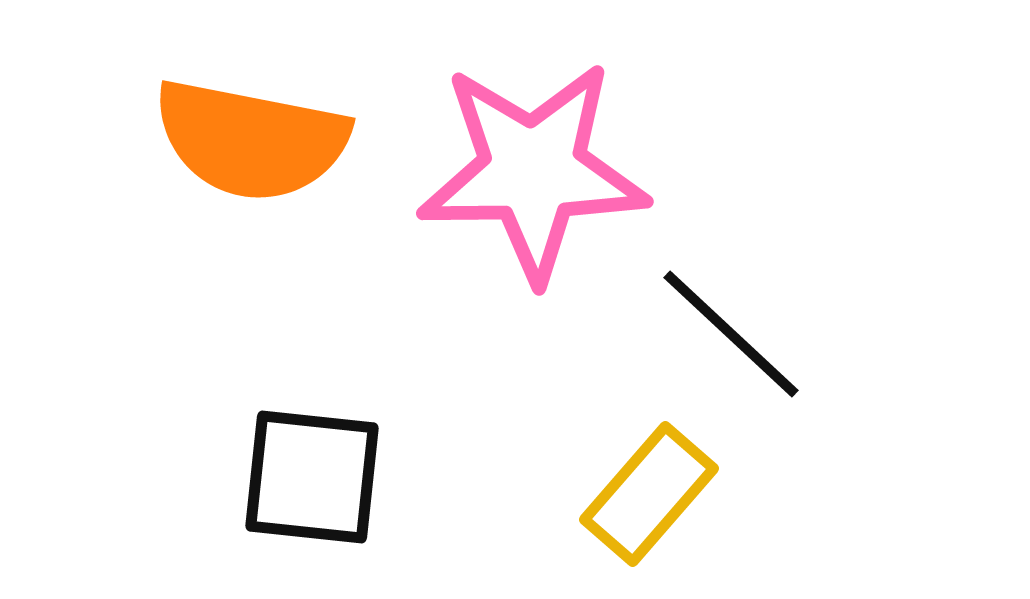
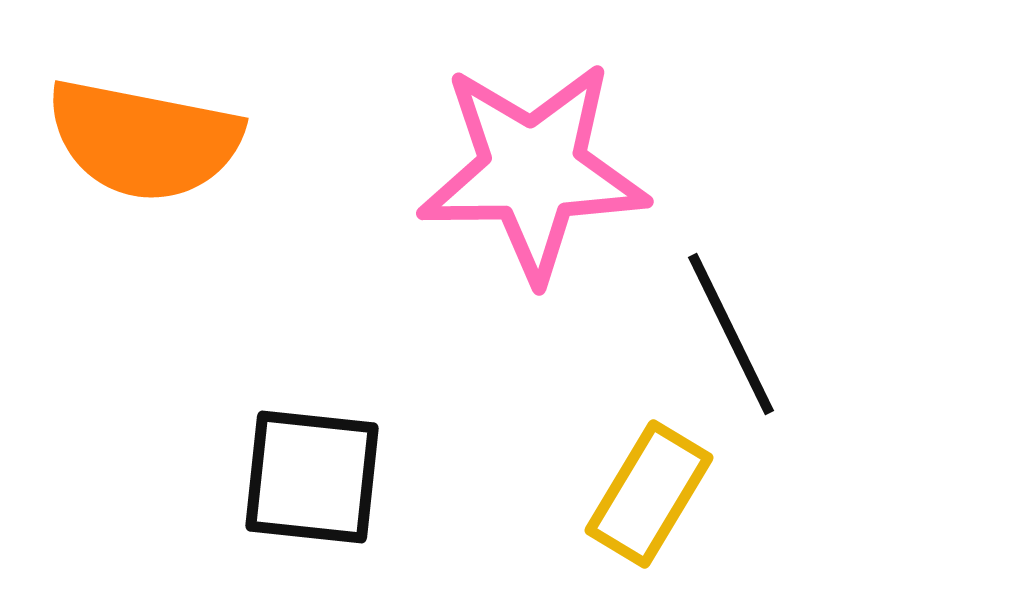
orange semicircle: moved 107 px left
black line: rotated 21 degrees clockwise
yellow rectangle: rotated 10 degrees counterclockwise
